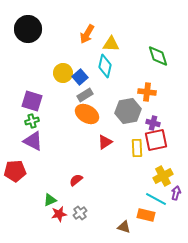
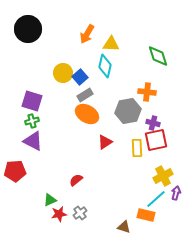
cyan line: rotated 70 degrees counterclockwise
